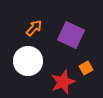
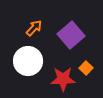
purple square: rotated 24 degrees clockwise
orange square: rotated 16 degrees counterclockwise
red star: moved 3 px up; rotated 20 degrees clockwise
